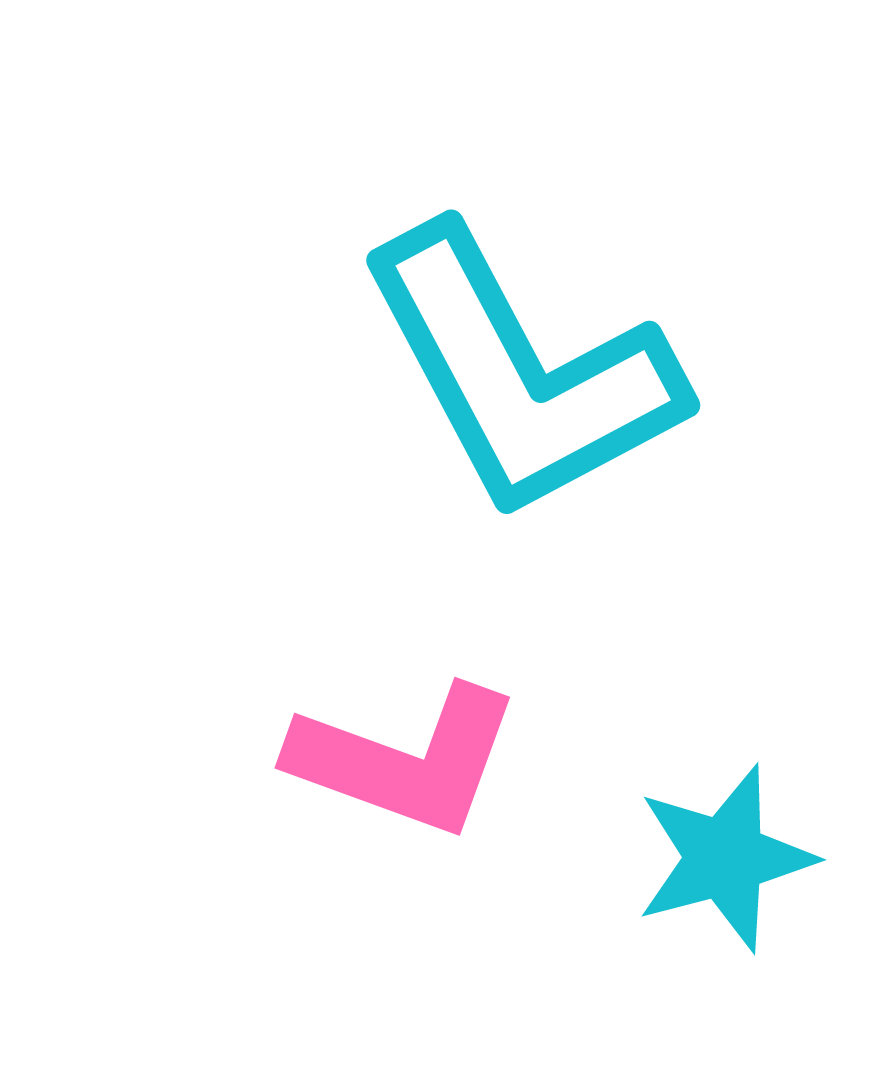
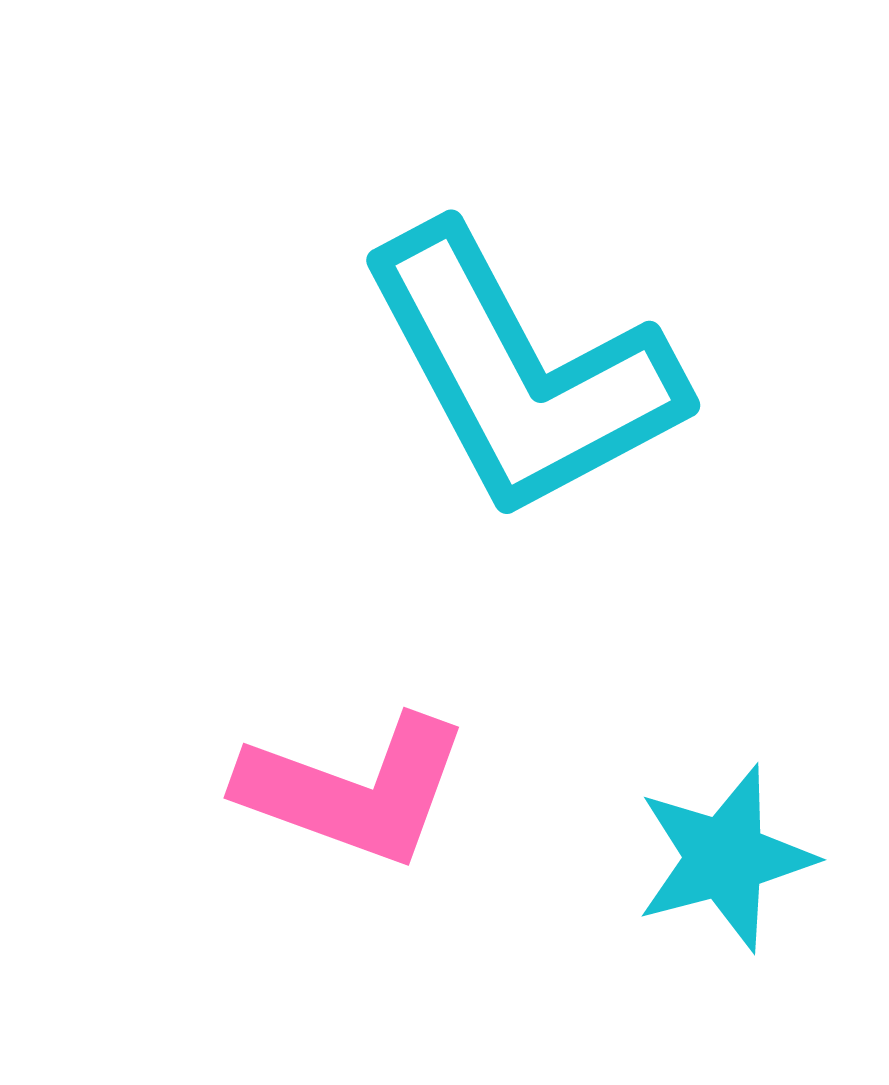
pink L-shape: moved 51 px left, 30 px down
